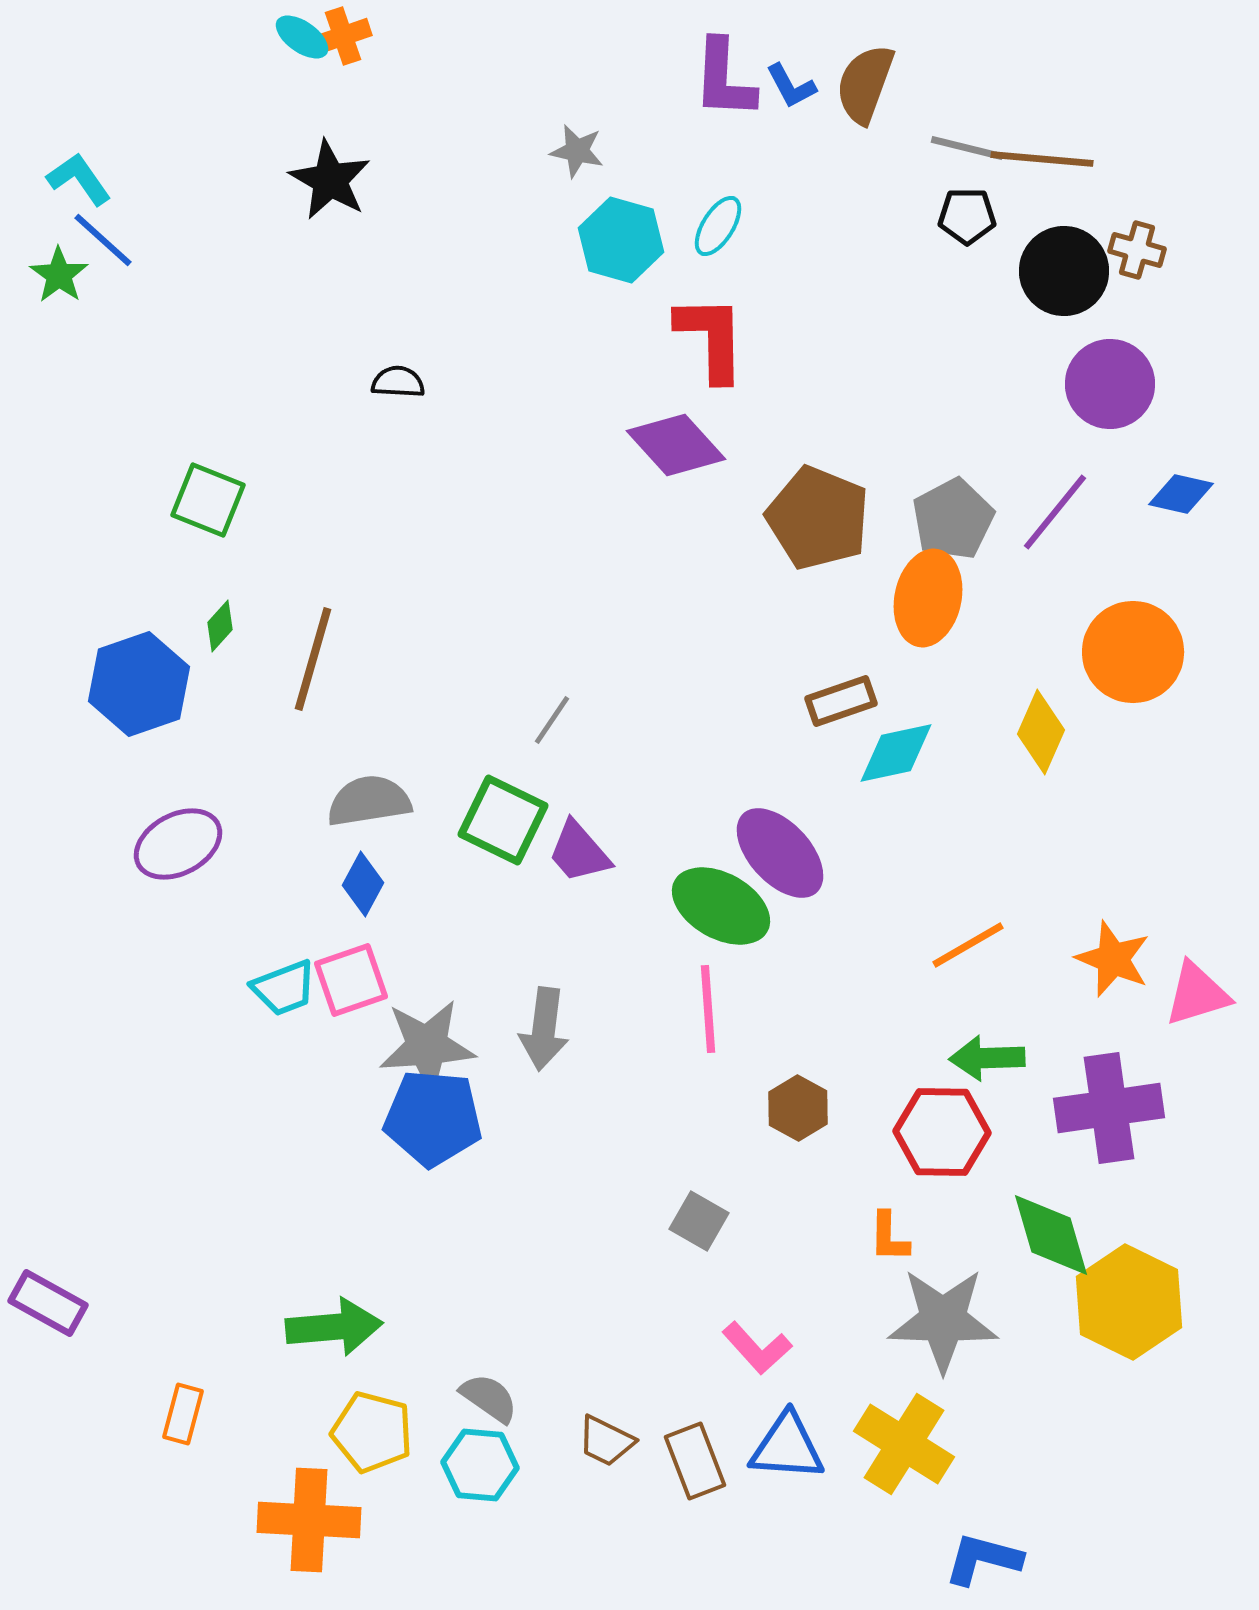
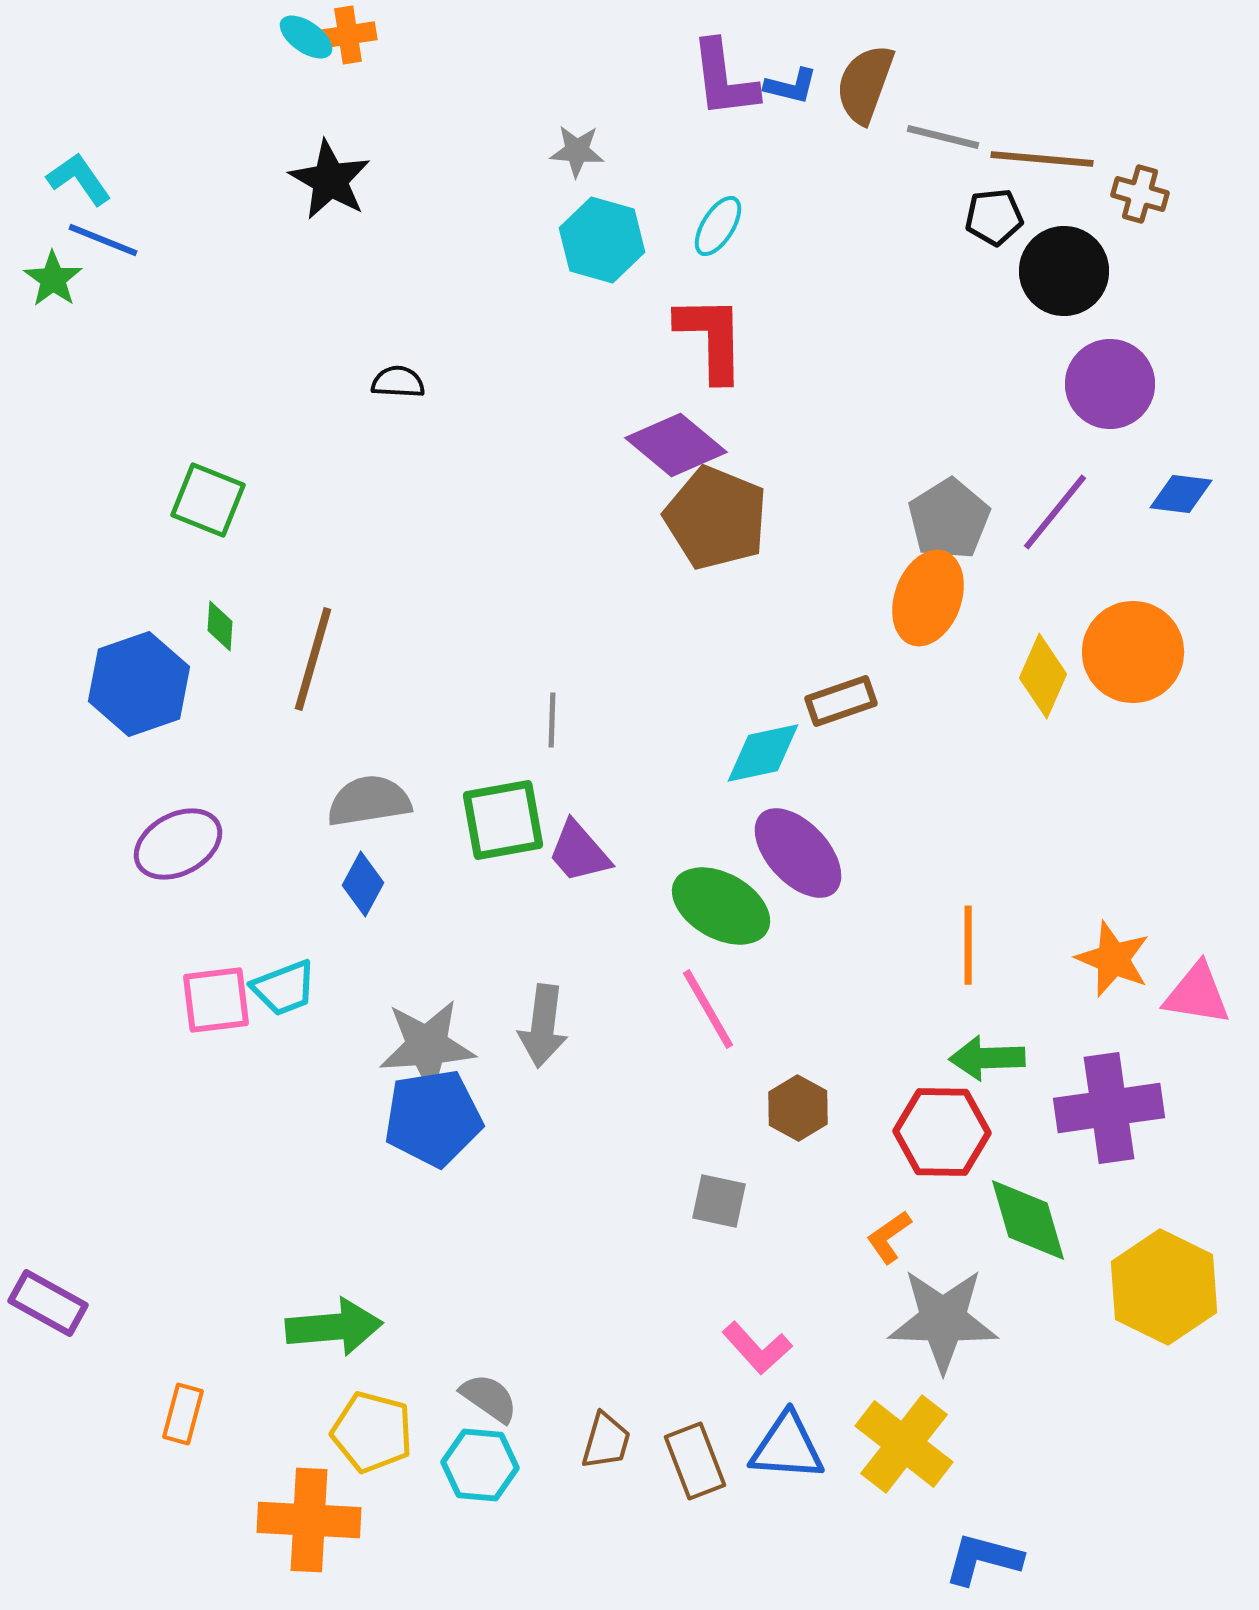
orange cross at (343, 36): moved 5 px right, 1 px up; rotated 10 degrees clockwise
cyan ellipse at (302, 37): moved 4 px right
purple L-shape at (724, 79): rotated 10 degrees counterclockwise
blue L-shape at (791, 86): rotated 48 degrees counterclockwise
gray line at (967, 148): moved 24 px left, 11 px up
gray star at (577, 151): rotated 8 degrees counterclockwise
black pentagon at (967, 216): moved 27 px right, 1 px down; rotated 6 degrees counterclockwise
blue line at (103, 240): rotated 20 degrees counterclockwise
cyan hexagon at (621, 240): moved 19 px left
brown cross at (1137, 250): moved 3 px right, 56 px up
green star at (59, 275): moved 6 px left, 4 px down
purple diamond at (676, 445): rotated 8 degrees counterclockwise
blue diamond at (1181, 494): rotated 6 degrees counterclockwise
brown pentagon at (818, 518): moved 102 px left
gray pentagon at (953, 519): moved 4 px left; rotated 4 degrees counterclockwise
orange ellipse at (928, 598): rotated 8 degrees clockwise
green diamond at (220, 626): rotated 39 degrees counterclockwise
gray line at (552, 720): rotated 32 degrees counterclockwise
yellow diamond at (1041, 732): moved 2 px right, 56 px up
cyan diamond at (896, 753): moved 133 px left
green square at (503, 820): rotated 36 degrees counterclockwise
purple ellipse at (780, 853): moved 18 px right
orange line at (968, 945): rotated 60 degrees counterclockwise
pink square at (351, 980): moved 135 px left, 20 px down; rotated 12 degrees clockwise
pink triangle at (1197, 994): rotated 26 degrees clockwise
pink line at (708, 1009): rotated 26 degrees counterclockwise
gray arrow at (544, 1029): moved 1 px left, 3 px up
blue pentagon at (433, 1118): rotated 14 degrees counterclockwise
gray square at (699, 1221): moved 20 px right, 20 px up; rotated 18 degrees counterclockwise
green diamond at (1051, 1235): moved 23 px left, 15 px up
orange L-shape at (889, 1237): rotated 54 degrees clockwise
yellow hexagon at (1129, 1302): moved 35 px right, 15 px up
brown trapezoid at (606, 1441): rotated 100 degrees counterclockwise
yellow cross at (904, 1444): rotated 6 degrees clockwise
